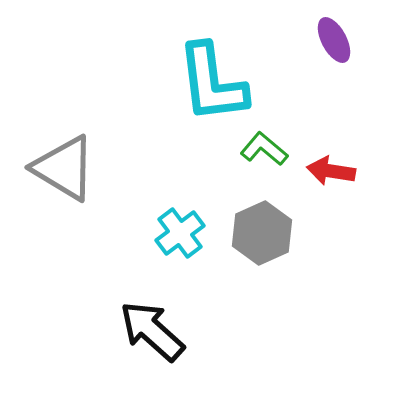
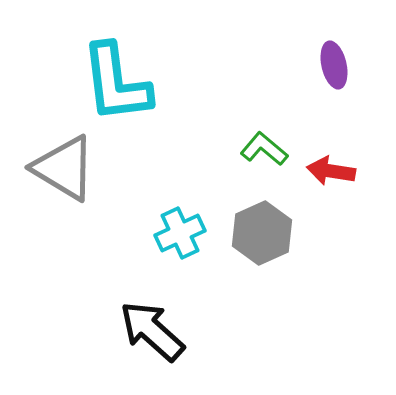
purple ellipse: moved 25 px down; rotated 15 degrees clockwise
cyan L-shape: moved 96 px left
cyan cross: rotated 12 degrees clockwise
